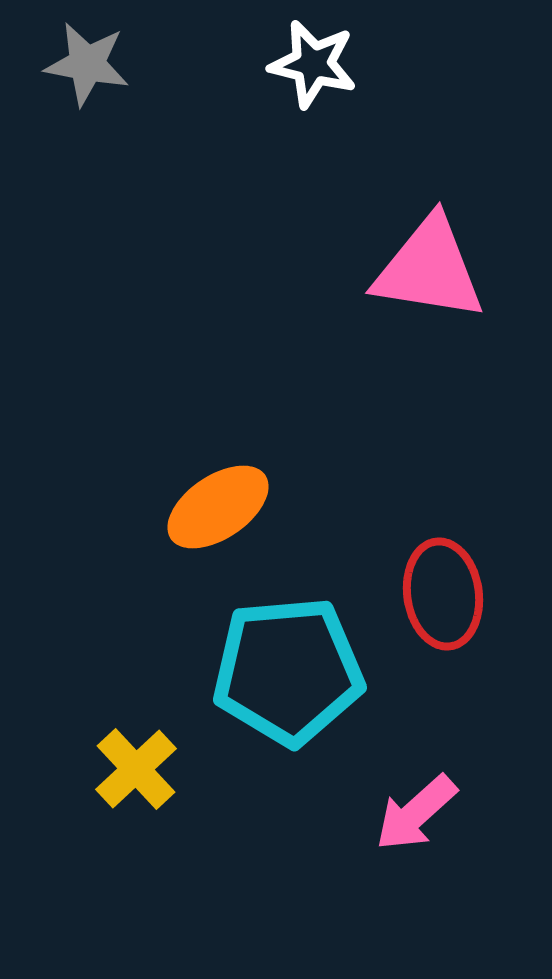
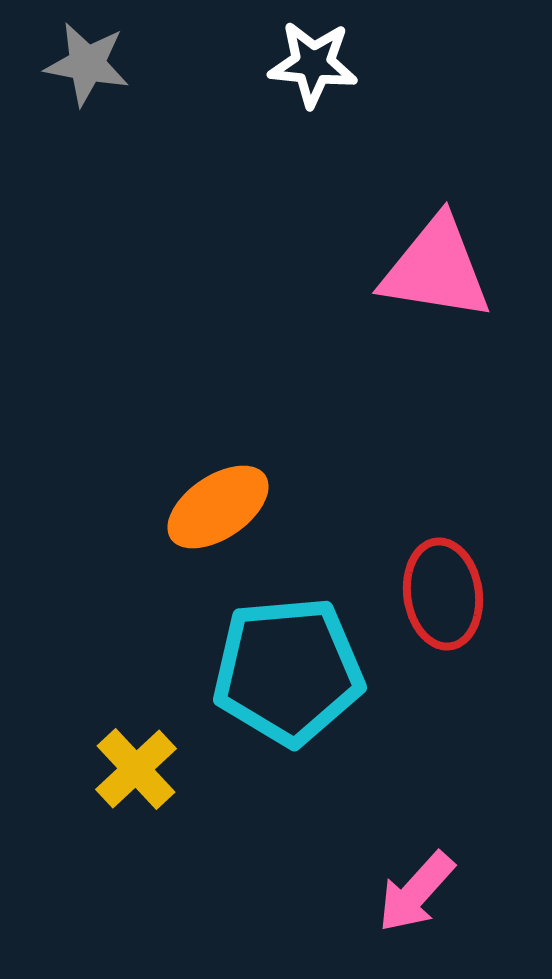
white star: rotated 8 degrees counterclockwise
pink triangle: moved 7 px right
pink arrow: moved 79 px down; rotated 6 degrees counterclockwise
